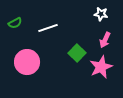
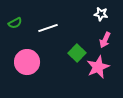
pink star: moved 3 px left
